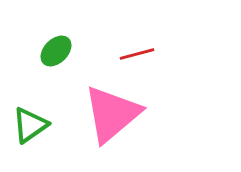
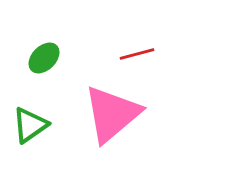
green ellipse: moved 12 px left, 7 px down
